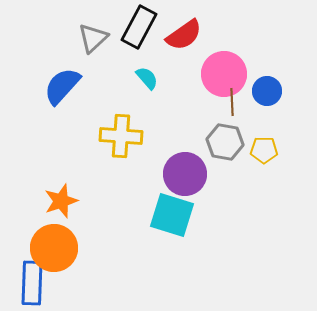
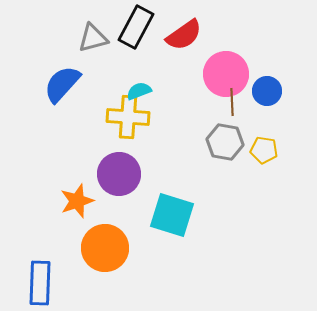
black rectangle: moved 3 px left
gray triangle: rotated 28 degrees clockwise
pink circle: moved 2 px right
cyan semicircle: moved 8 px left, 13 px down; rotated 70 degrees counterclockwise
blue semicircle: moved 2 px up
yellow cross: moved 7 px right, 19 px up
yellow pentagon: rotated 8 degrees clockwise
purple circle: moved 66 px left
orange star: moved 16 px right
orange circle: moved 51 px right
blue rectangle: moved 8 px right
